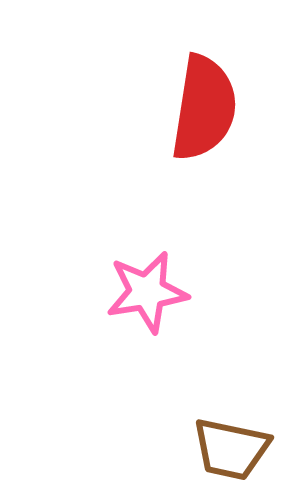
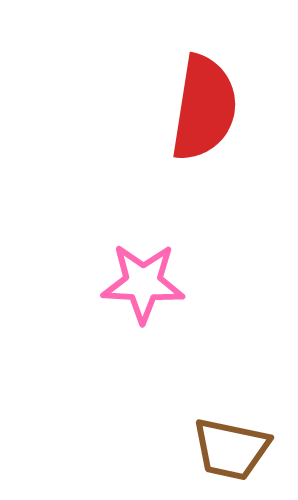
pink star: moved 4 px left, 9 px up; rotated 12 degrees clockwise
